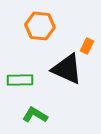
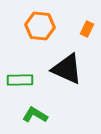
orange rectangle: moved 17 px up
